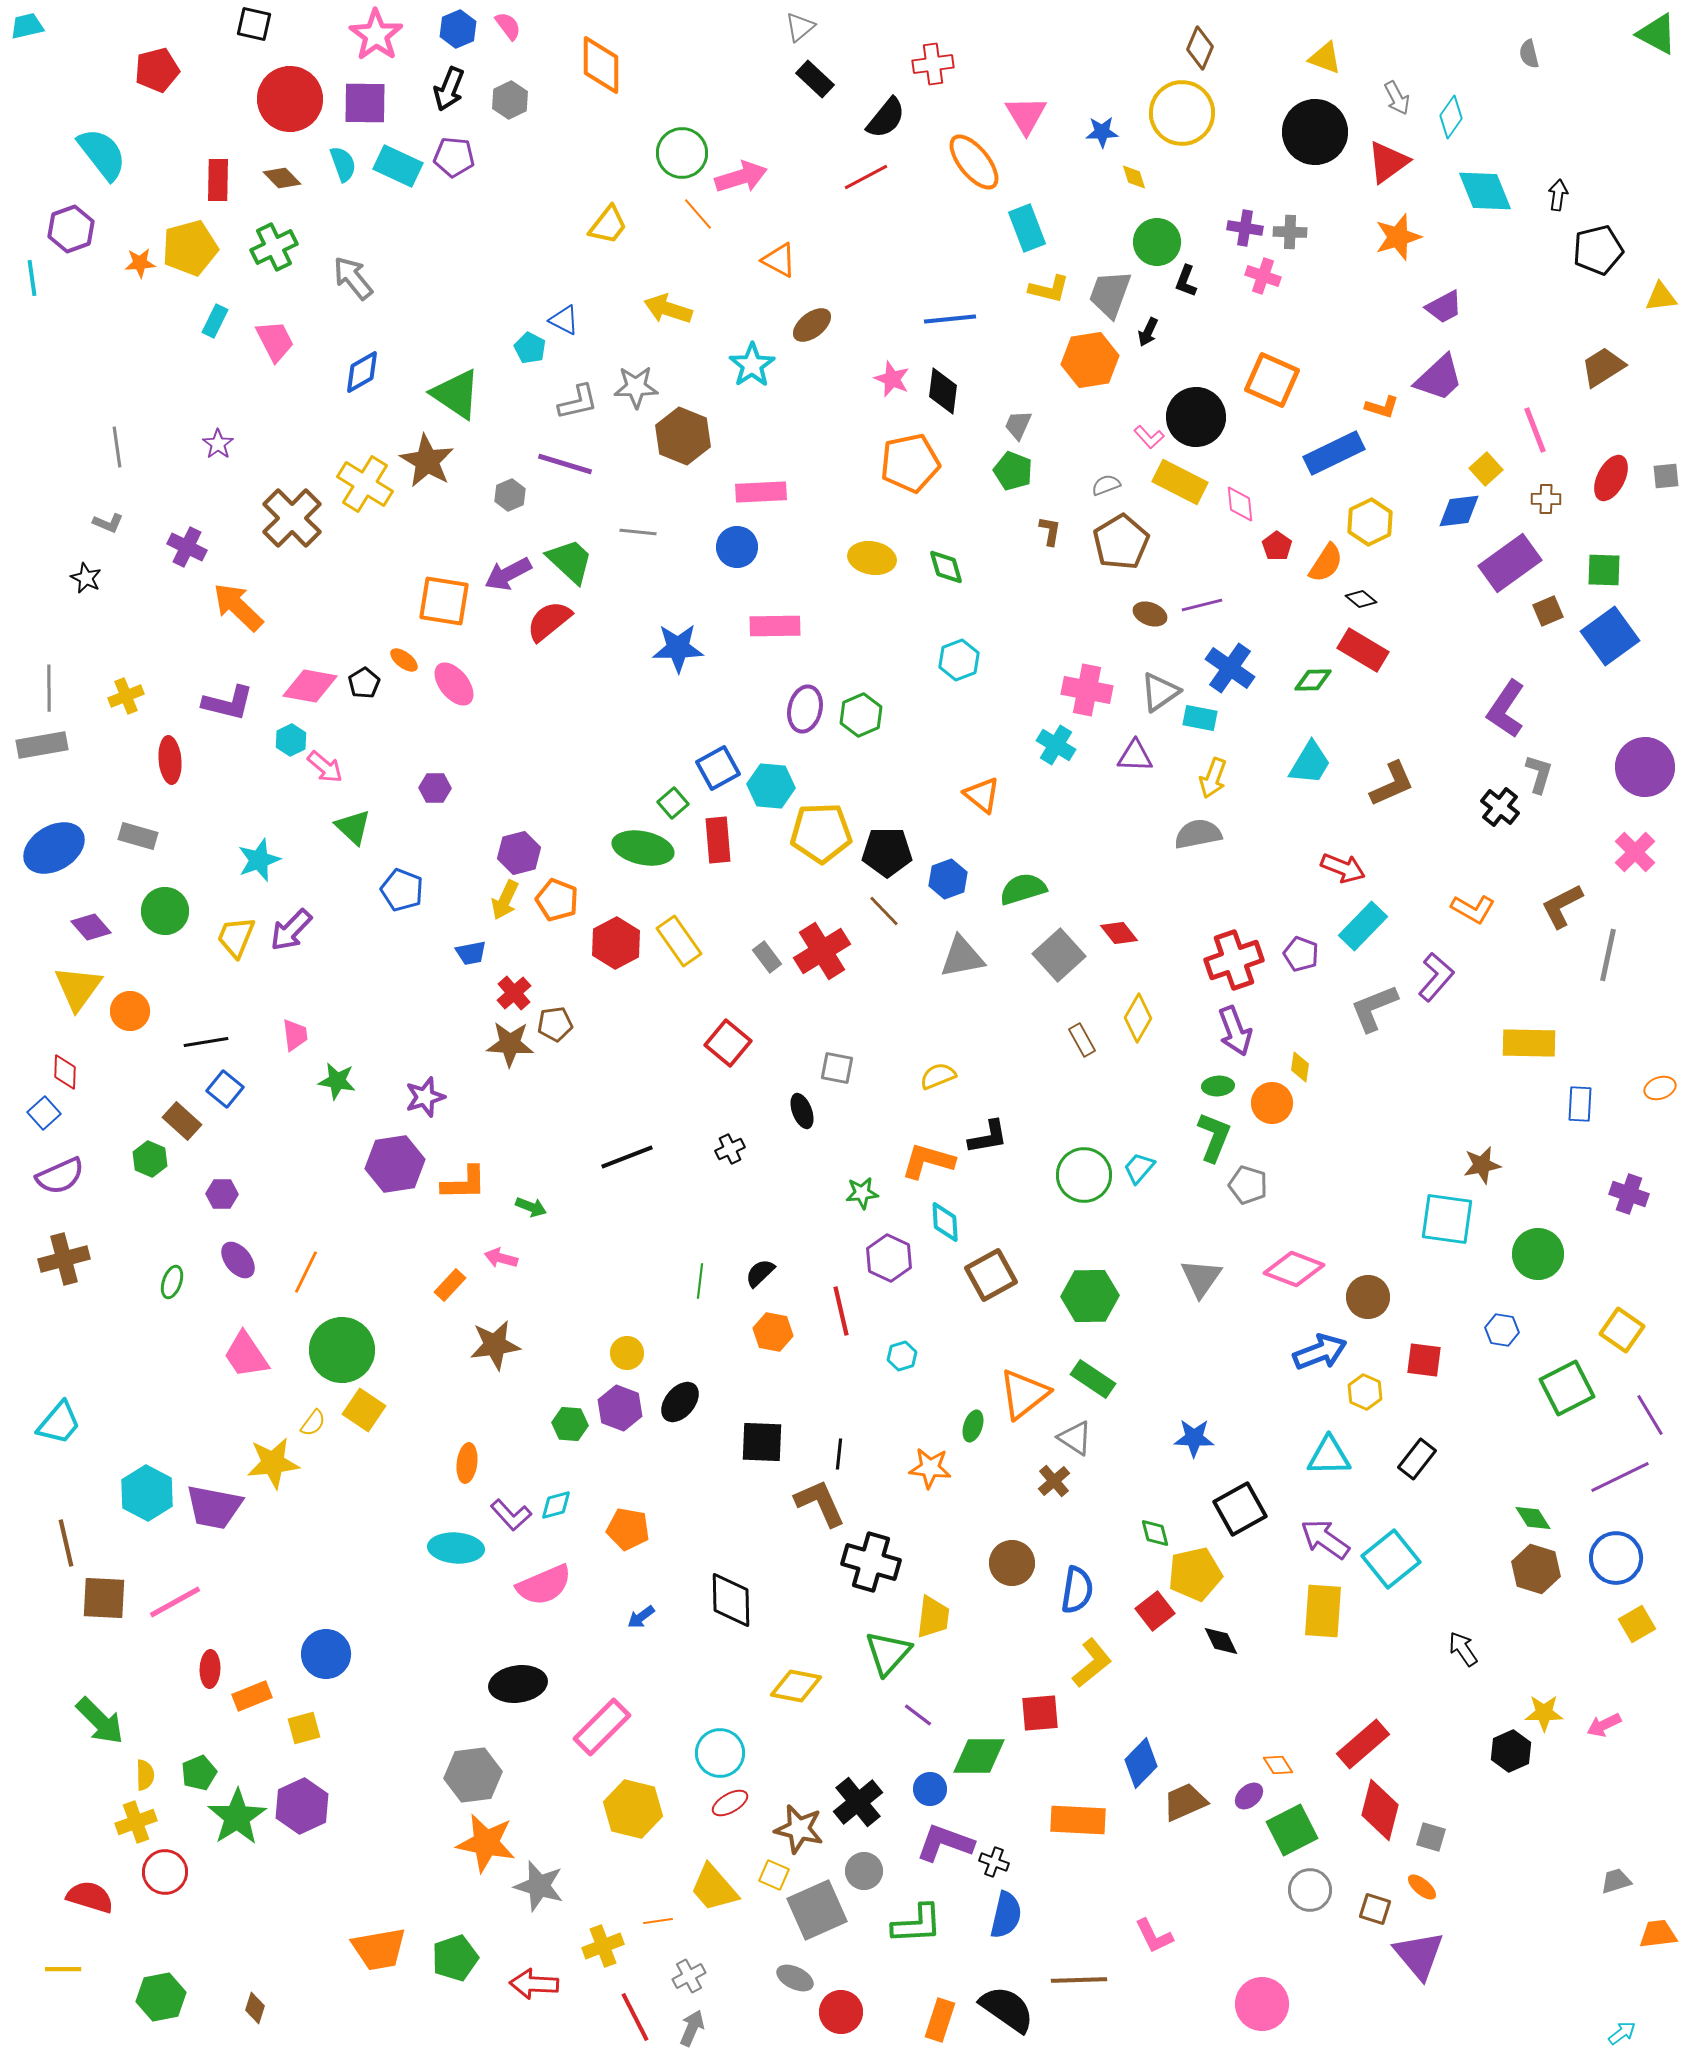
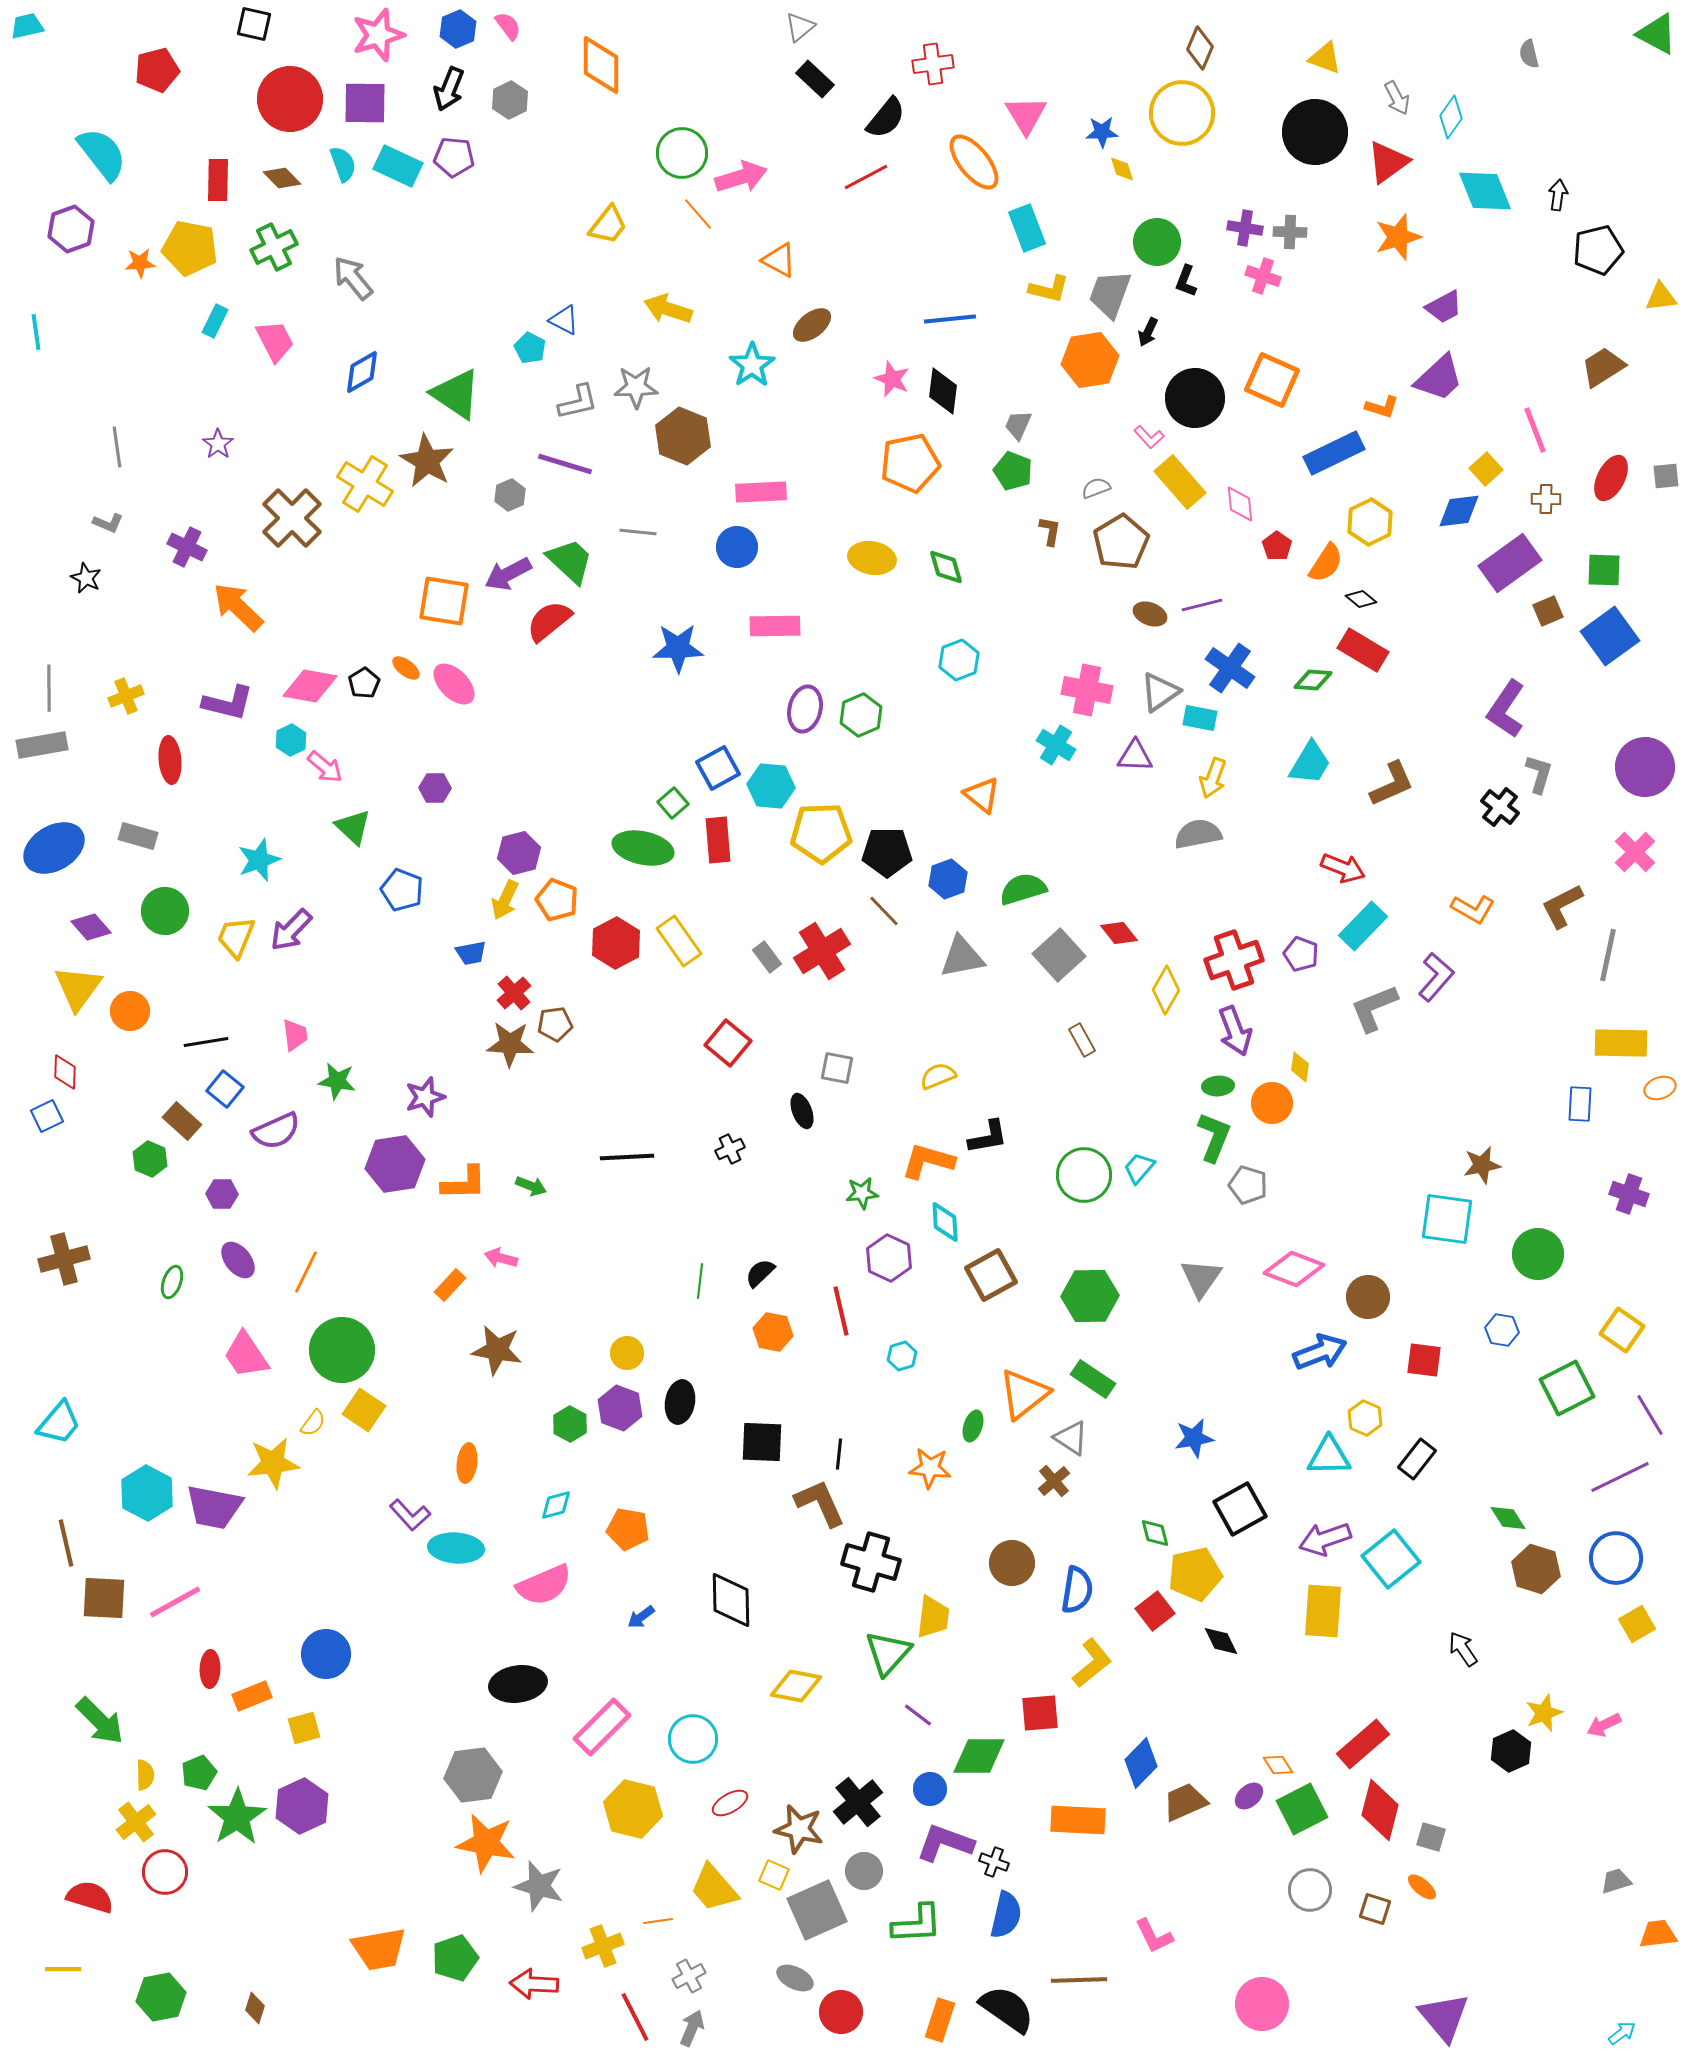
pink star at (376, 35): moved 2 px right; rotated 20 degrees clockwise
yellow diamond at (1134, 177): moved 12 px left, 8 px up
yellow pentagon at (190, 248): rotated 26 degrees clockwise
cyan line at (32, 278): moved 4 px right, 54 px down
black circle at (1196, 417): moved 1 px left, 19 px up
yellow rectangle at (1180, 482): rotated 22 degrees clockwise
gray semicircle at (1106, 485): moved 10 px left, 3 px down
orange ellipse at (404, 660): moved 2 px right, 8 px down
green diamond at (1313, 680): rotated 6 degrees clockwise
pink ellipse at (454, 684): rotated 6 degrees counterclockwise
yellow diamond at (1138, 1018): moved 28 px right, 28 px up
yellow rectangle at (1529, 1043): moved 92 px right
blue square at (44, 1113): moved 3 px right, 3 px down; rotated 16 degrees clockwise
black line at (627, 1157): rotated 18 degrees clockwise
purple semicircle at (60, 1176): moved 216 px right, 45 px up
green arrow at (531, 1207): moved 21 px up
brown star at (495, 1345): moved 2 px right, 5 px down; rotated 18 degrees clockwise
yellow hexagon at (1365, 1392): moved 26 px down
black ellipse at (680, 1402): rotated 30 degrees counterclockwise
green hexagon at (570, 1424): rotated 24 degrees clockwise
gray triangle at (1075, 1438): moved 4 px left
blue star at (1194, 1438): rotated 12 degrees counterclockwise
purple L-shape at (511, 1515): moved 101 px left
green diamond at (1533, 1518): moved 25 px left
purple arrow at (1325, 1539): rotated 54 degrees counterclockwise
yellow star at (1544, 1713): rotated 21 degrees counterclockwise
cyan circle at (720, 1753): moved 27 px left, 14 px up
yellow cross at (136, 1822): rotated 18 degrees counterclockwise
green square at (1292, 1830): moved 10 px right, 21 px up
purple triangle at (1419, 1955): moved 25 px right, 62 px down
